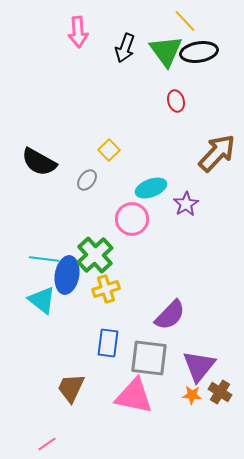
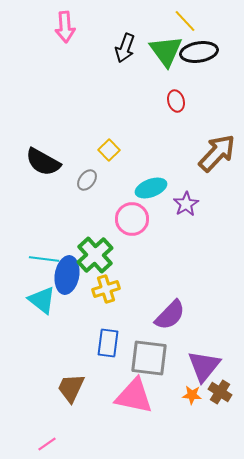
pink arrow: moved 13 px left, 5 px up
black semicircle: moved 4 px right
purple triangle: moved 5 px right
